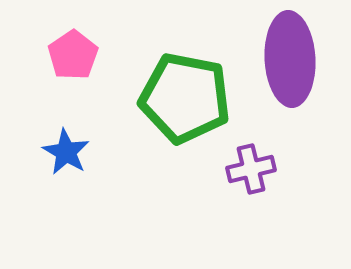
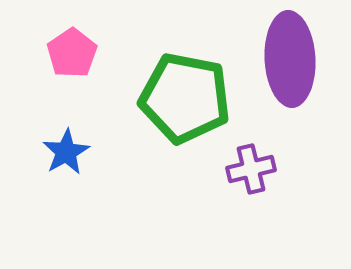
pink pentagon: moved 1 px left, 2 px up
blue star: rotated 12 degrees clockwise
